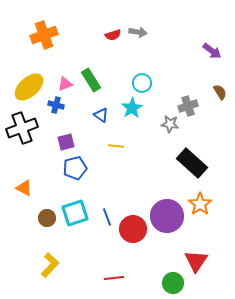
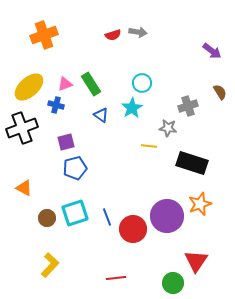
green rectangle: moved 4 px down
gray star: moved 2 px left, 4 px down
yellow line: moved 33 px right
black rectangle: rotated 24 degrees counterclockwise
orange star: rotated 15 degrees clockwise
red line: moved 2 px right
